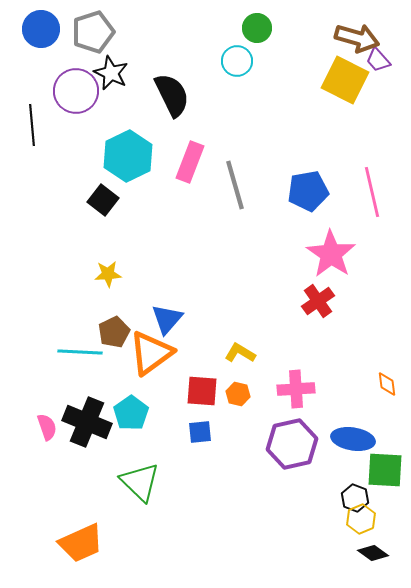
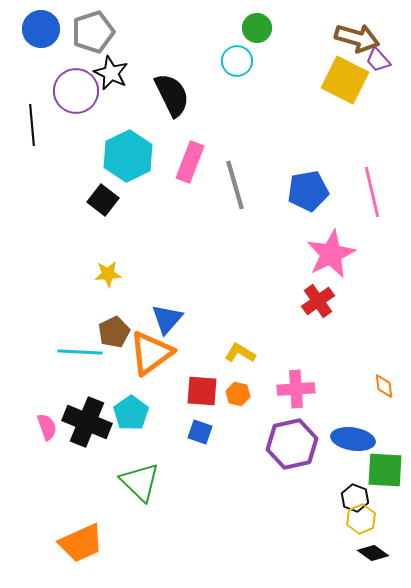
pink star at (331, 254): rotated 12 degrees clockwise
orange diamond at (387, 384): moved 3 px left, 2 px down
blue square at (200, 432): rotated 25 degrees clockwise
